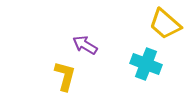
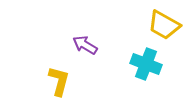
yellow trapezoid: moved 1 px left, 1 px down; rotated 12 degrees counterclockwise
yellow L-shape: moved 6 px left, 5 px down
